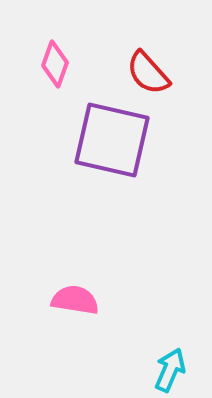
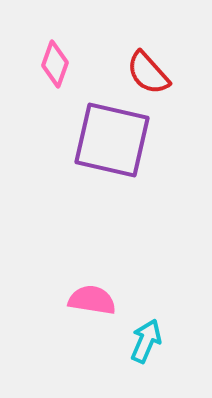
pink semicircle: moved 17 px right
cyan arrow: moved 24 px left, 29 px up
